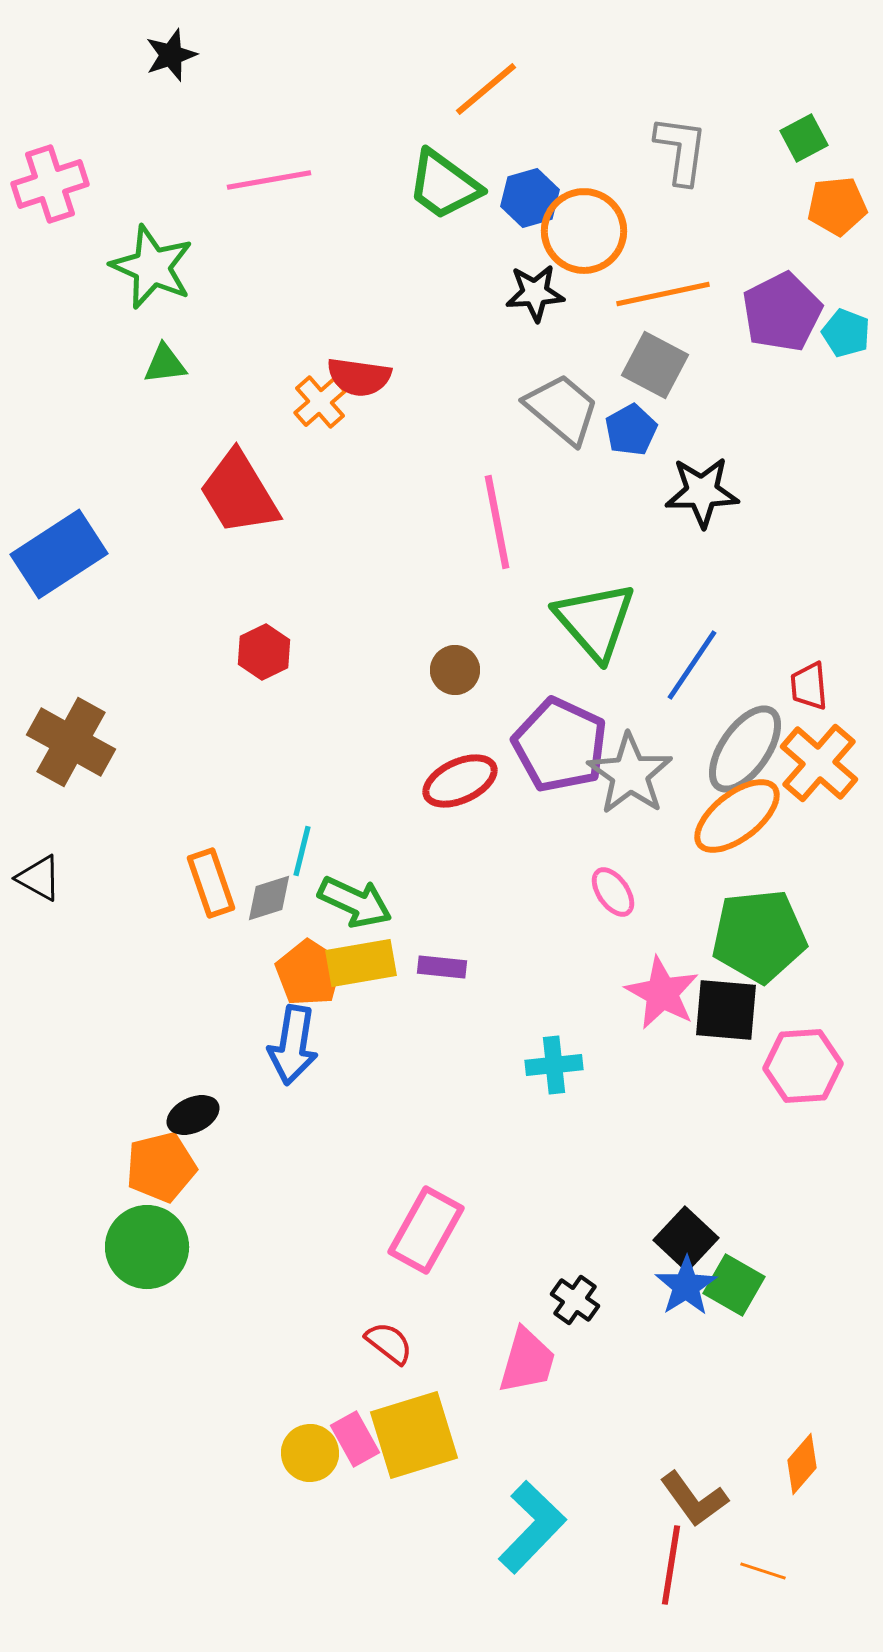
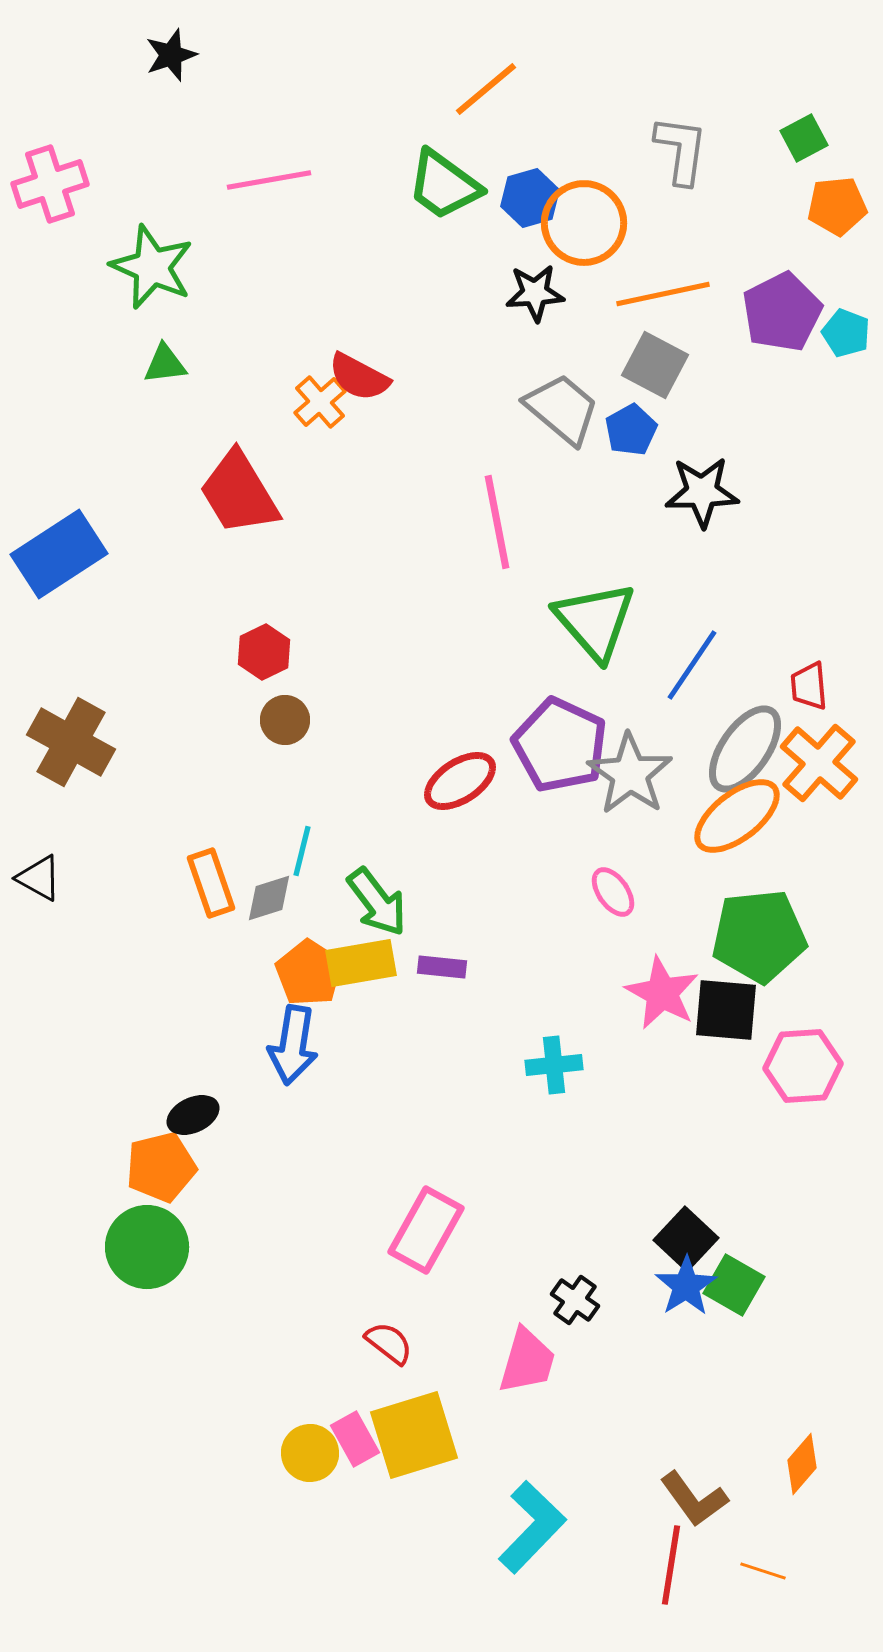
orange circle at (584, 231): moved 8 px up
red semicircle at (359, 377): rotated 20 degrees clockwise
brown circle at (455, 670): moved 170 px left, 50 px down
red ellipse at (460, 781): rotated 8 degrees counterclockwise
green arrow at (355, 902): moved 22 px right; rotated 28 degrees clockwise
